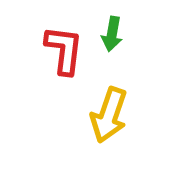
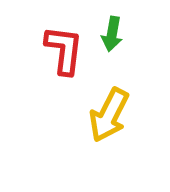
yellow arrow: rotated 8 degrees clockwise
